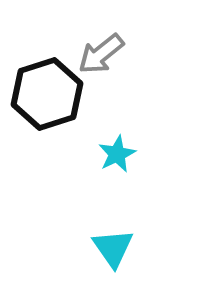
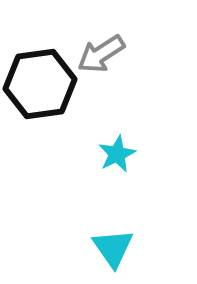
gray arrow: rotated 6 degrees clockwise
black hexagon: moved 7 px left, 10 px up; rotated 10 degrees clockwise
